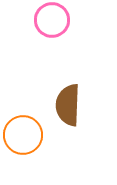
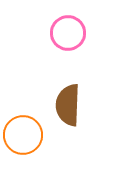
pink circle: moved 16 px right, 13 px down
